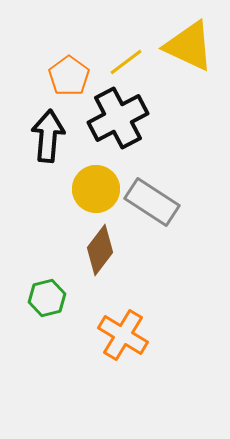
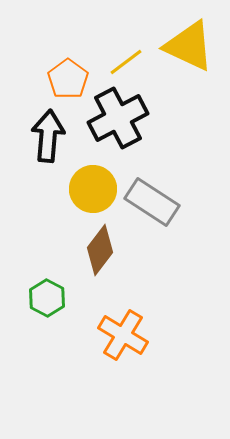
orange pentagon: moved 1 px left, 3 px down
yellow circle: moved 3 px left
green hexagon: rotated 18 degrees counterclockwise
